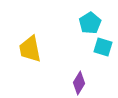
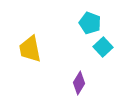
cyan pentagon: rotated 20 degrees counterclockwise
cyan square: rotated 30 degrees clockwise
